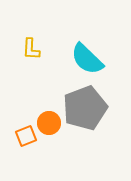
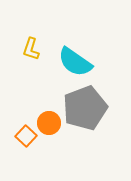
yellow L-shape: rotated 15 degrees clockwise
cyan semicircle: moved 12 px left, 3 px down; rotated 9 degrees counterclockwise
orange square: rotated 25 degrees counterclockwise
